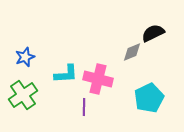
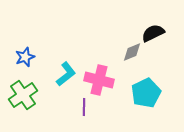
cyan L-shape: rotated 35 degrees counterclockwise
pink cross: moved 1 px right, 1 px down
cyan pentagon: moved 3 px left, 5 px up
